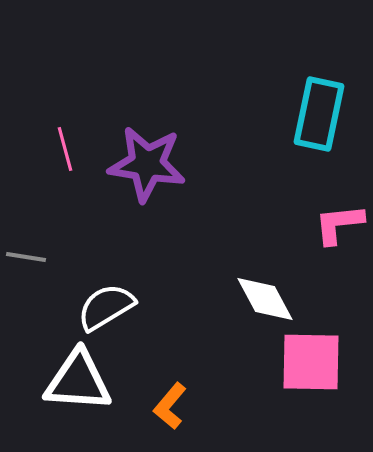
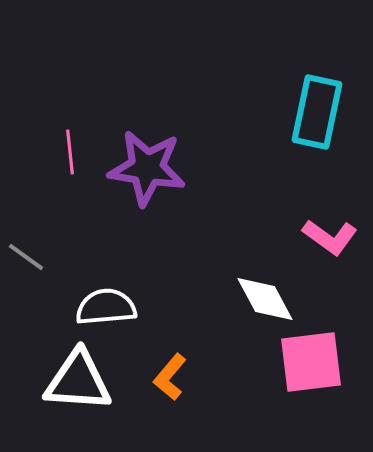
cyan rectangle: moved 2 px left, 2 px up
pink line: moved 5 px right, 3 px down; rotated 9 degrees clockwise
purple star: moved 4 px down
pink L-shape: moved 9 px left, 13 px down; rotated 138 degrees counterclockwise
gray line: rotated 27 degrees clockwise
white semicircle: rotated 26 degrees clockwise
pink square: rotated 8 degrees counterclockwise
orange L-shape: moved 29 px up
